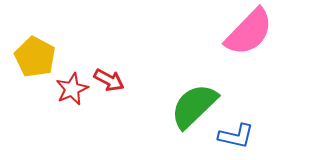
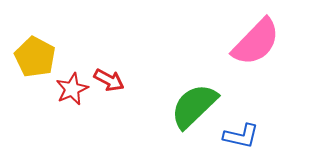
pink semicircle: moved 7 px right, 10 px down
blue L-shape: moved 5 px right
